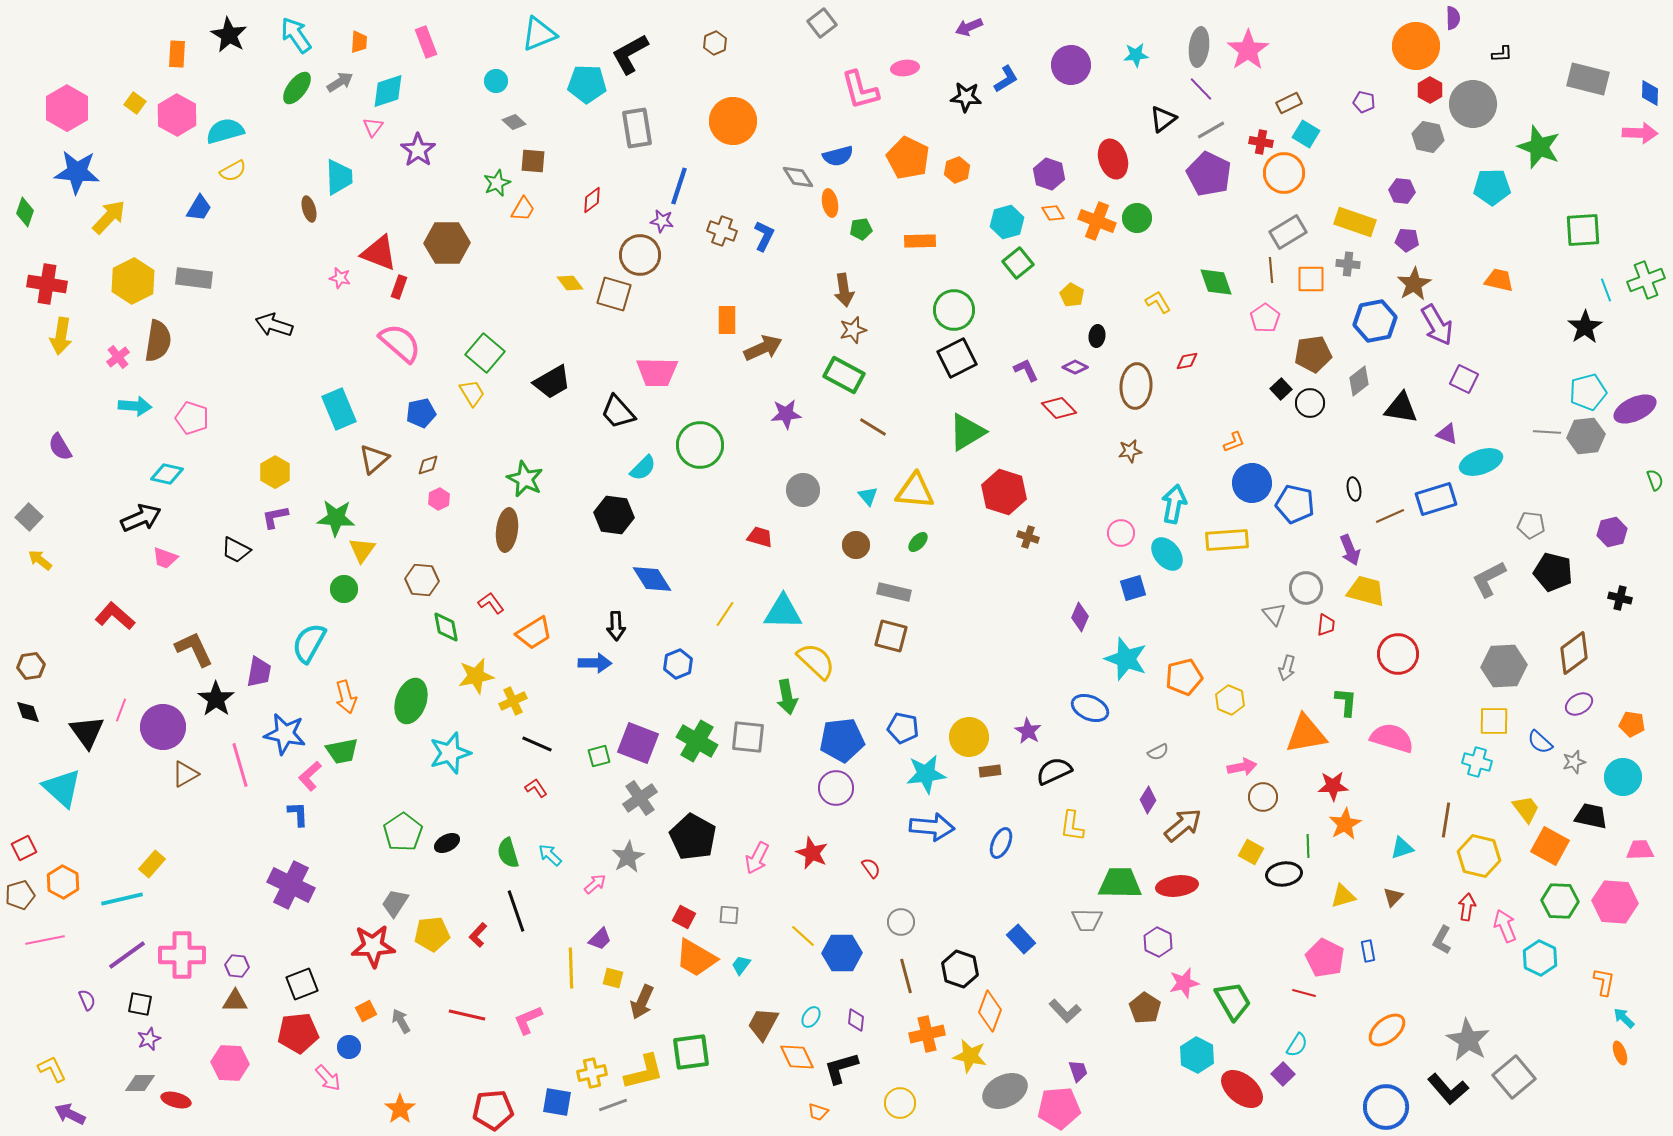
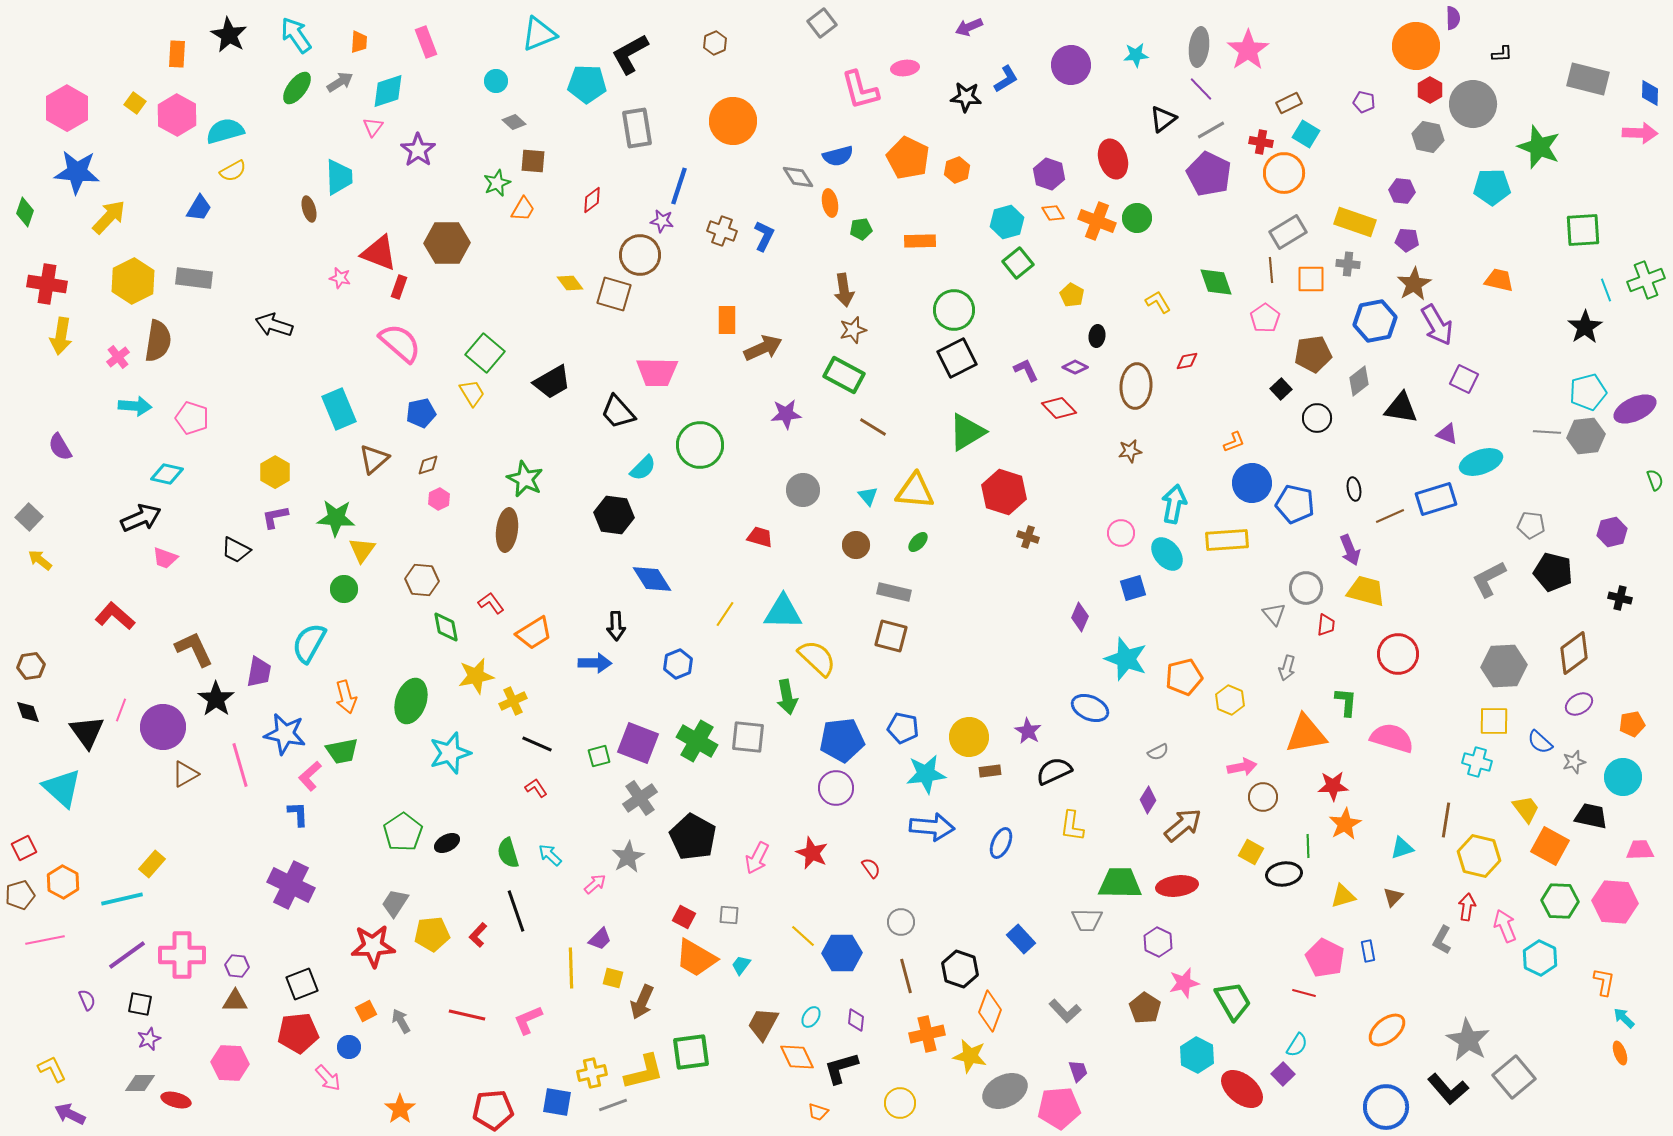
black circle at (1310, 403): moved 7 px right, 15 px down
yellow semicircle at (816, 661): moved 1 px right, 3 px up
orange pentagon at (1632, 724): rotated 20 degrees counterclockwise
